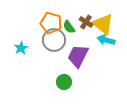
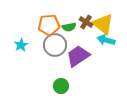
orange pentagon: moved 2 px left, 2 px down; rotated 20 degrees counterclockwise
green semicircle: rotated 64 degrees counterclockwise
gray circle: moved 1 px right, 5 px down
cyan star: moved 3 px up
purple trapezoid: rotated 30 degrees clockwise
green circle: moved 3 px left, 4 px down
